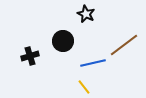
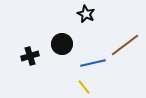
black circle: moved 1 px left, 3 px down
brown line: moved 1 px right
